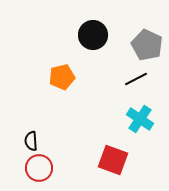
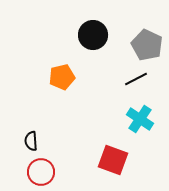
red circle: moved 2 px right, 4 px down
